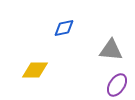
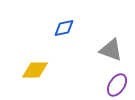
gray triangle: rotated 15 degrees clockwise
